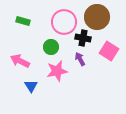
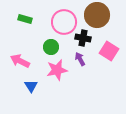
brown circle: moved 2 px up
green rectangle: moved 2 px right, 2 px up
pink star: moved 1 px up
